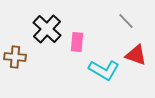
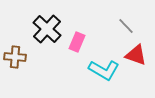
gray line: moved 5 px down
pink rectangle: rotated 18 degrees clockwise
